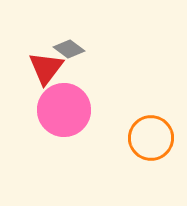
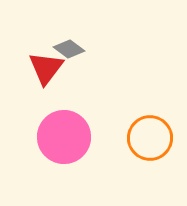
pink circle: moved 27 px down
orange circle: moved 1 px left
